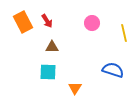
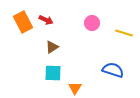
red arrow: moved 1 px left, 1 px up; rotated 32 degrees counterclockwise
yellow line: rotated 60 degrees counterclockwise
brown triangle: rotated 32 degrees counterclockwise
cyan square: moved 5 px right, 1 px down
